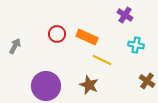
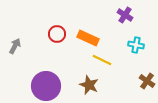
orange rectangle: moved 1 px right, 1 px down
